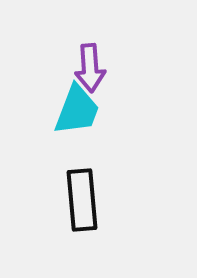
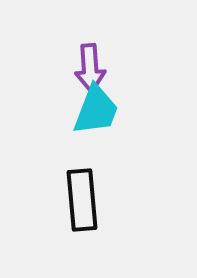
cyan trapezoid: moved 19 px right
